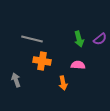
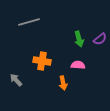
gray line: moved 3 px left, 17 px up; rotated 30 degrees counterclockwise
gray arrow: rotated 24 degrees counterclockwise
